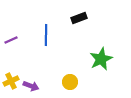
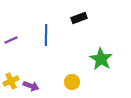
green star: rotated 15 degrees counterclockwise
yellow circle: moved 2 px right
